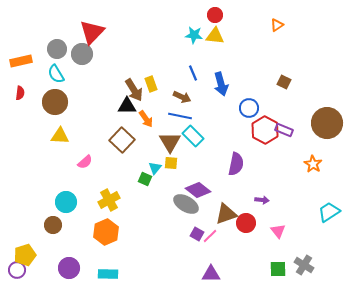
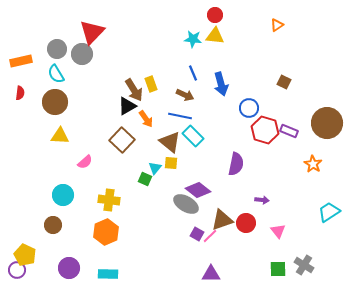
cyan star at (194, 35): moved 1 px left, 4 px down
brown arrow at (182, 97): moved 3 px right, 2 px up
black triangle at (127, 106): rotated 30 degrees counterclockwise
red hexagon at (265, 130): rotated 12 degrees counterclockwise
purple rectangle at (284, 130): moved 5 px right, 1 px down
brown triangle at (170, 142): rotated 20 degrees counterclockwise
yellow cross at (109, 200): rotated 35 degrees clockwise
cyan circle at (66, 202): moved 3 px left, 7 px up
brown triangle at (226, 214): moved 4 px left, 6 px down
yellow pentagon at (25, 255): rotated 30 degrees counterclockwise
